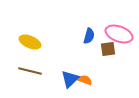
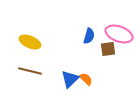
orange semicircle: moved 1 px right, 1 px up; rotated 24 degrees clockwise
